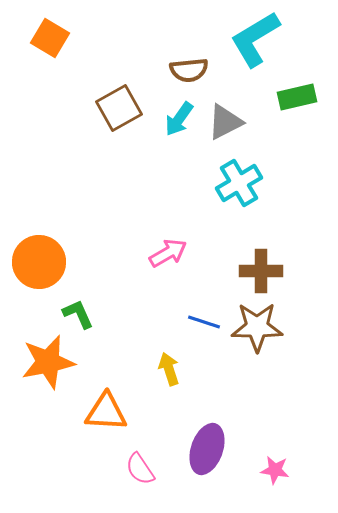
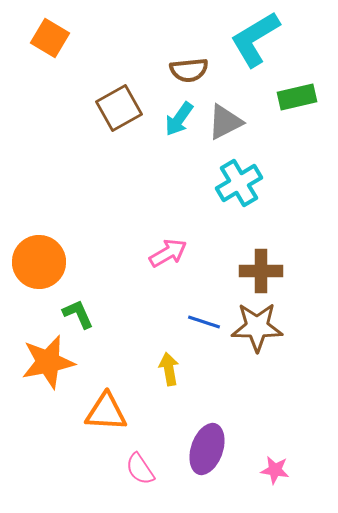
yellow arrow: rotated 8 degrees clockwise
